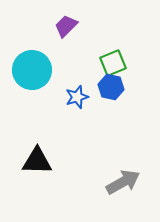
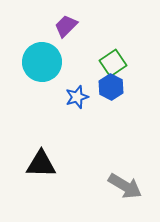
green square: rotated 12 degrees counterclockwise
cyan circle: moved 10 px right, 8 px up
blue hexagon: rotated 15 degrees clockwise
black triangle: moved 4 px right, 3 px down
gray arrow: moved 2 px right, 4 px down; rotated 60 degrees clockwise
